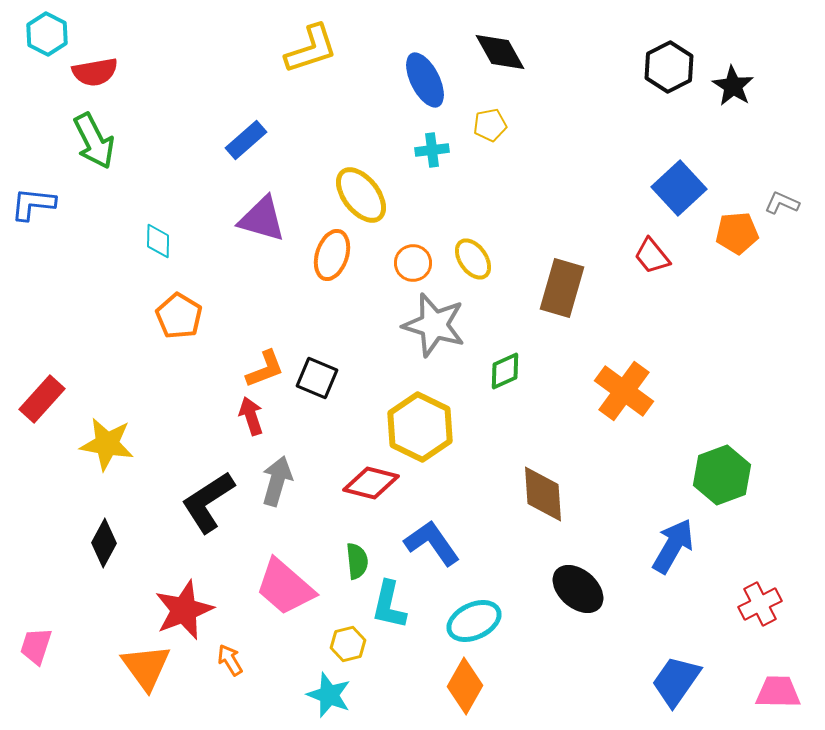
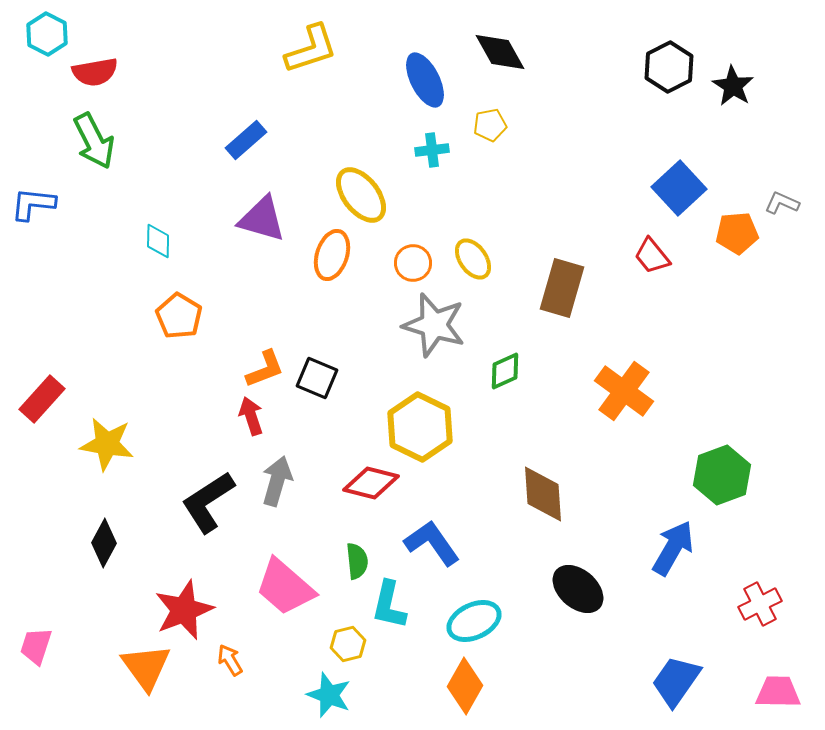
blue arrow at (673, 546): moved 2 px down
